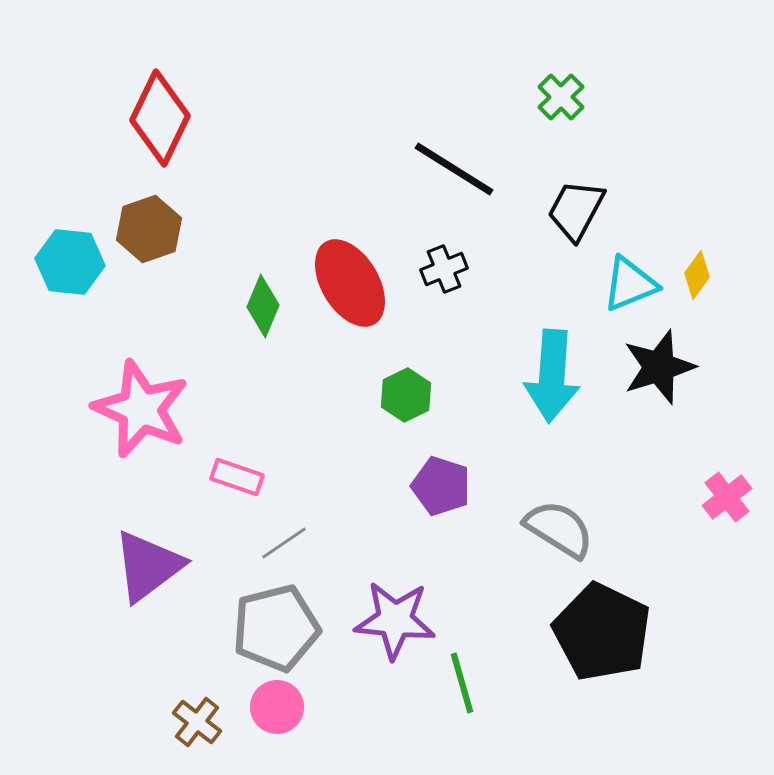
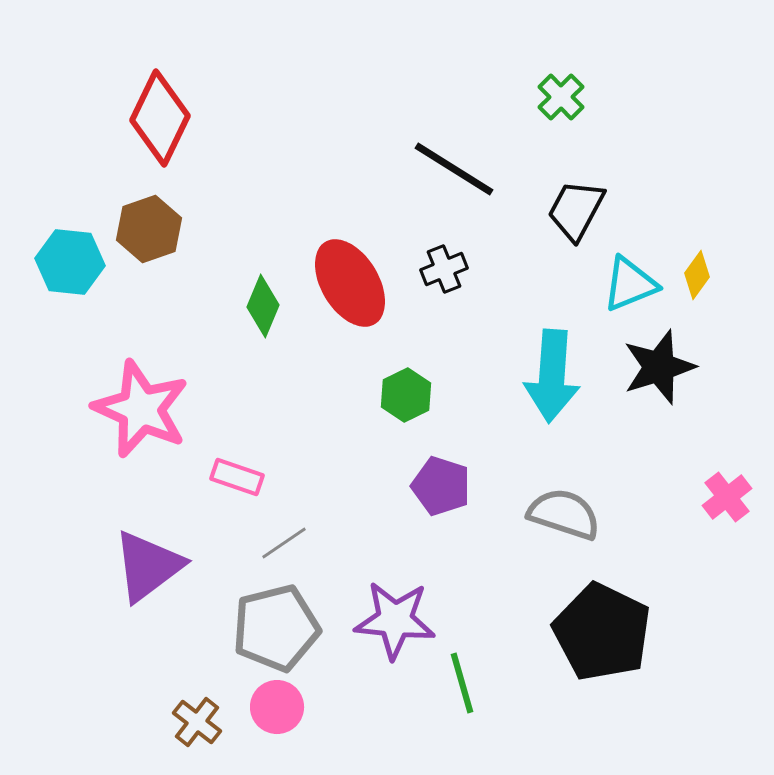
gray semicircle: moved 5 px right, 15 px up; rotated 14 degrees counterclockwise
